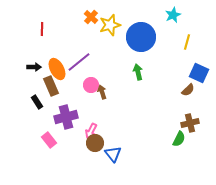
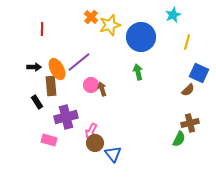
brown rectangle: rotated 18 degrees clockwise
brown arrow: moved 3 px up
pink rectangle: rotated 35 degrees counterclockwise
